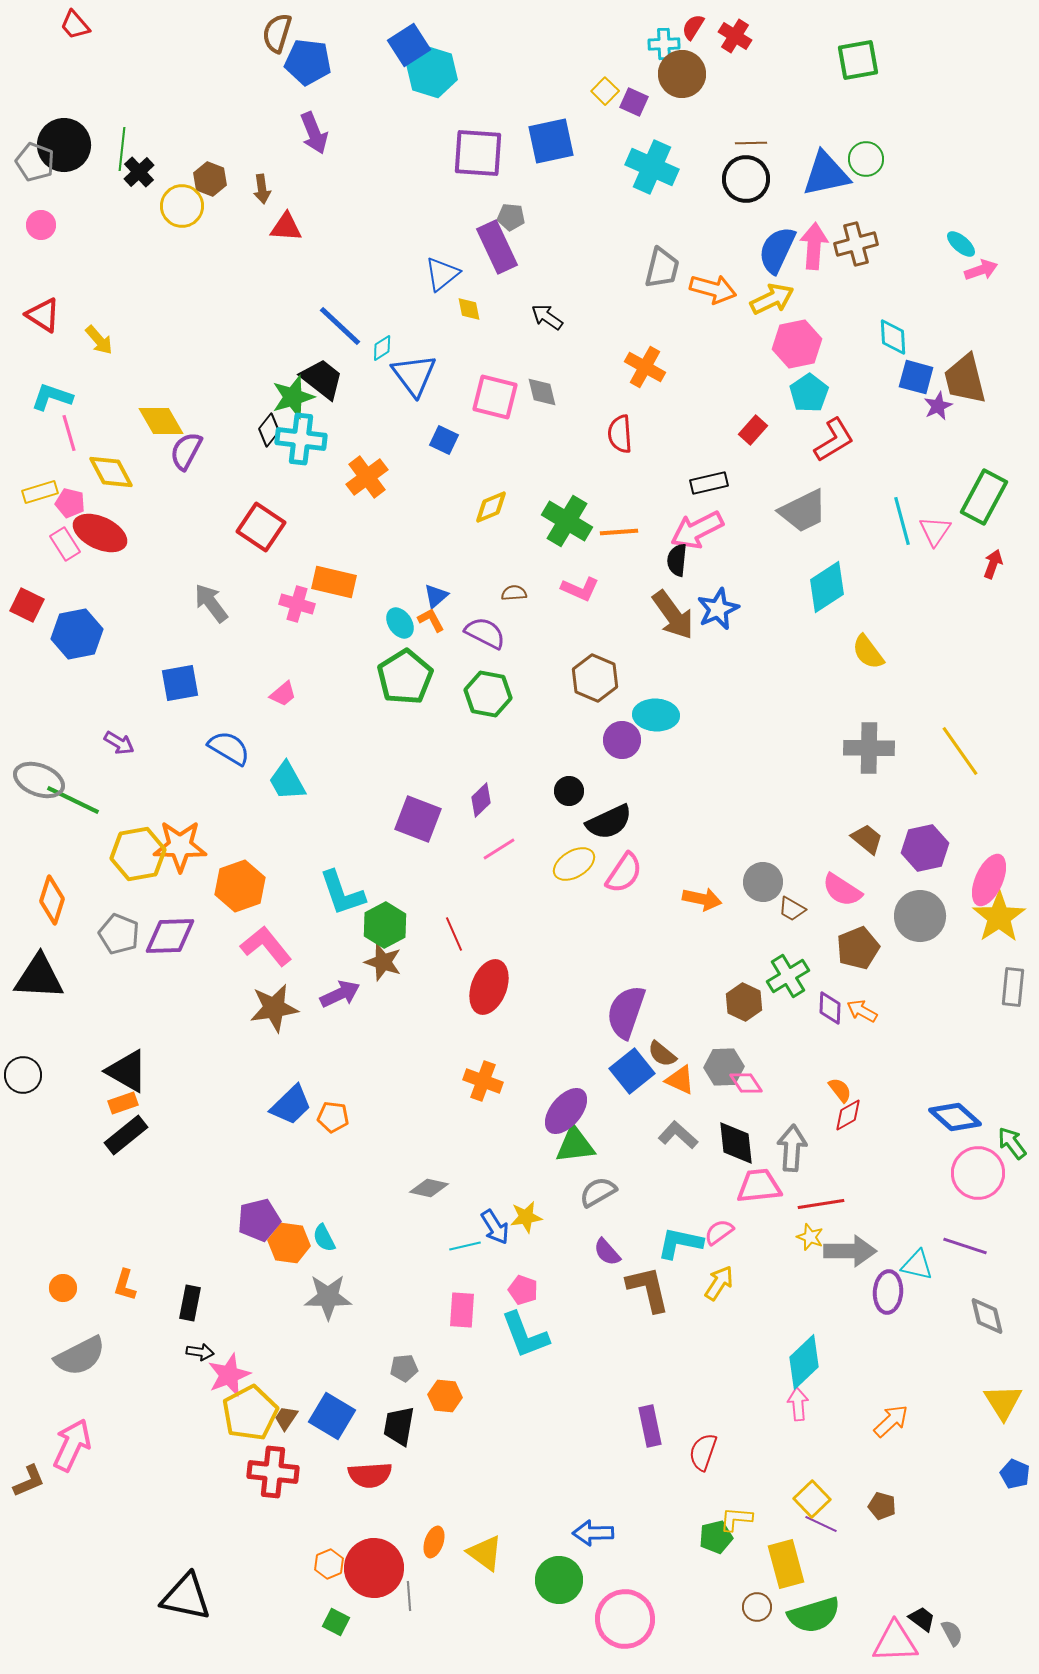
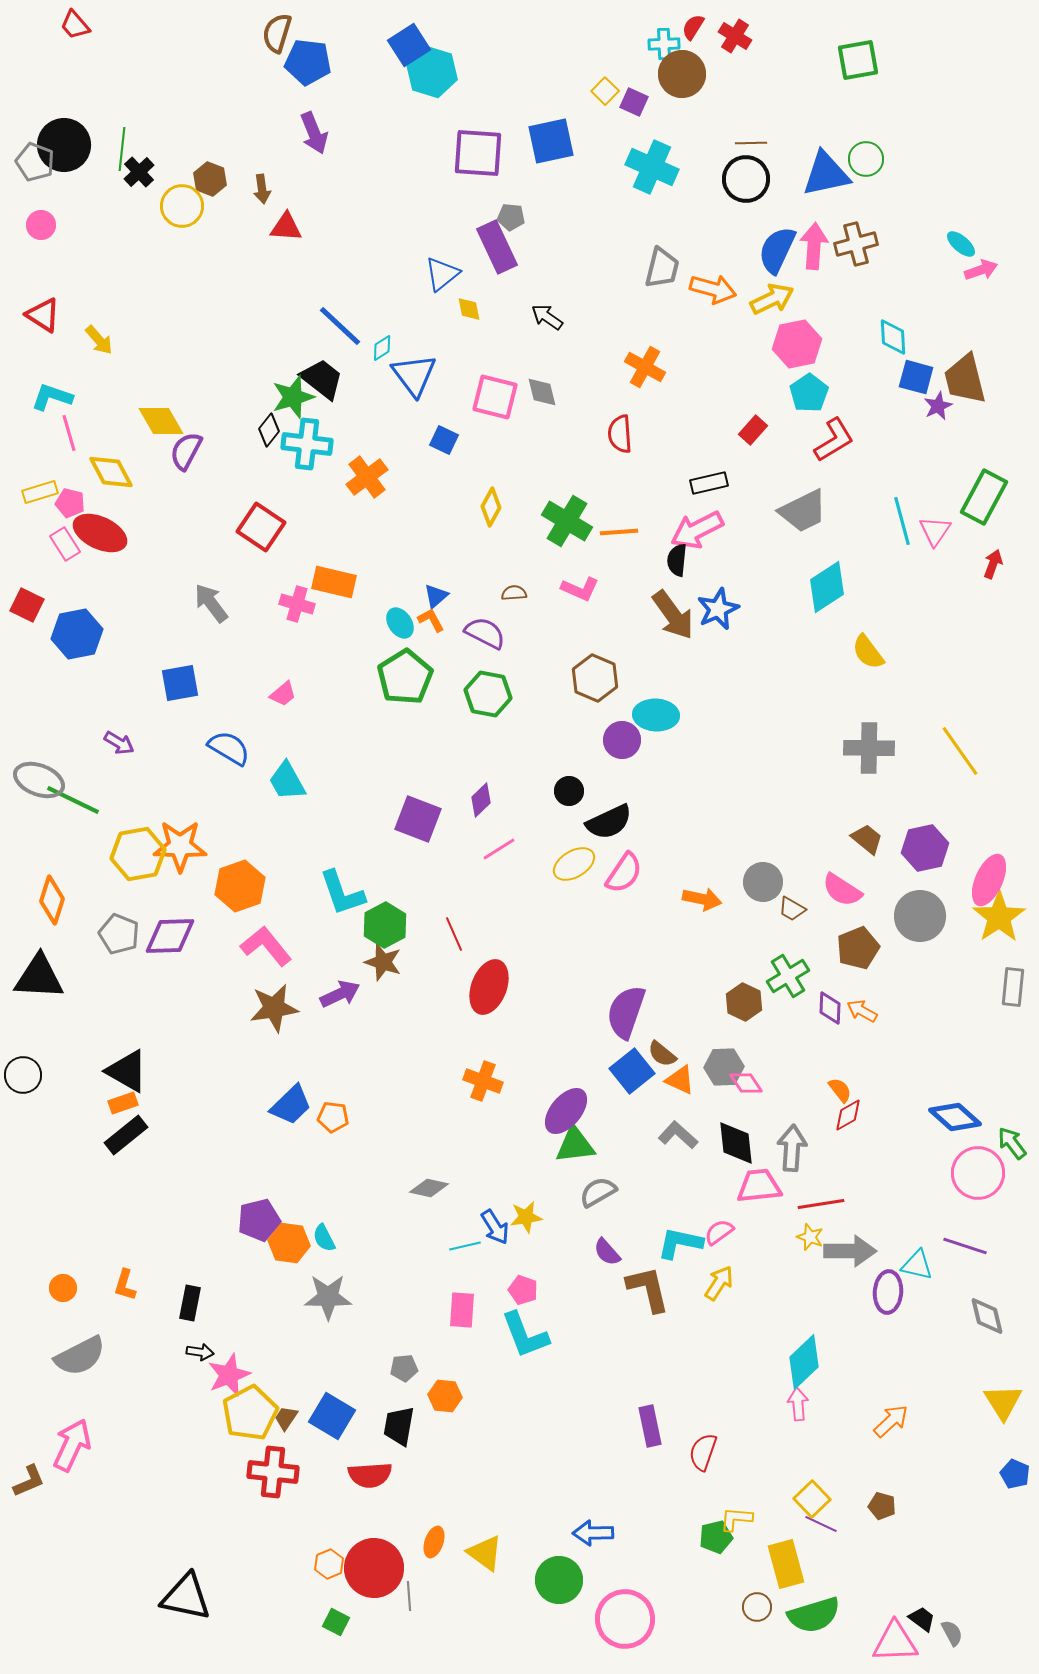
cyan cross at (301, 439): moved 6 px right, 5 px down
yellow diamond at (491, 507): rotated 39 degrees counterclockwise
